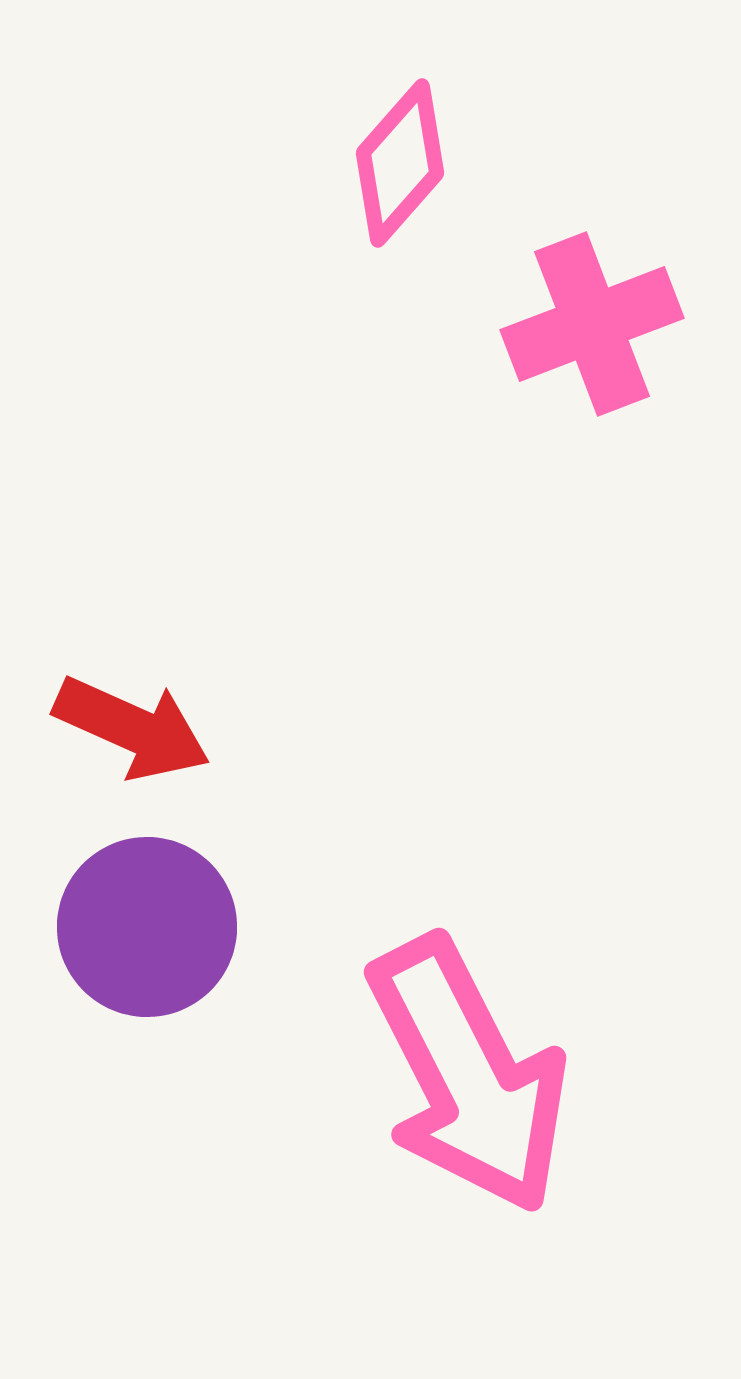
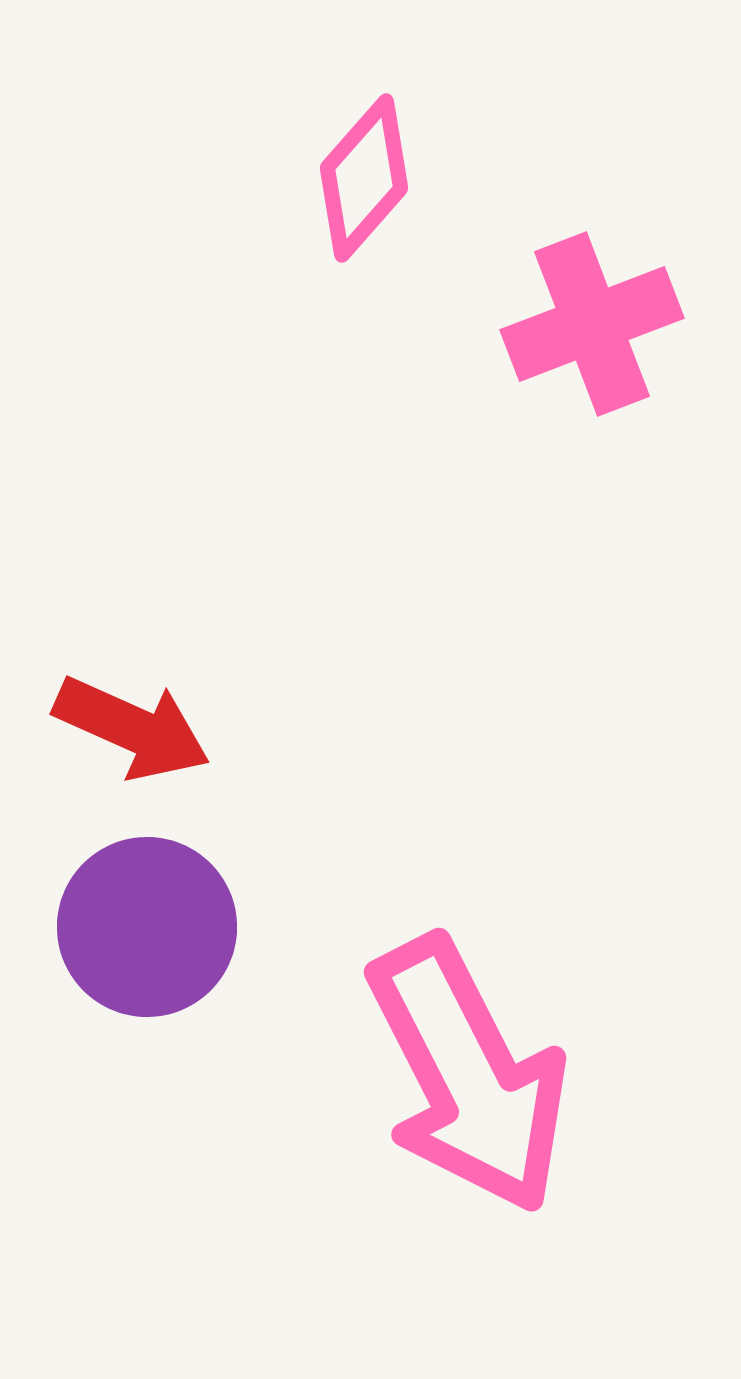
pink diamond: moved 36 px left, 15 px down
